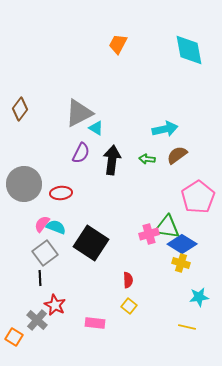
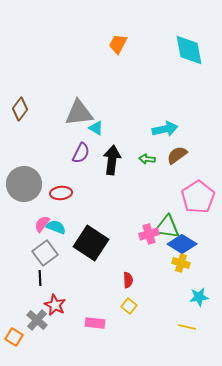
gray triangle: rotated 20 degrees clockwise
